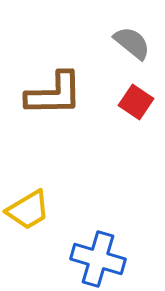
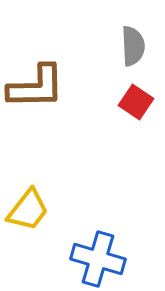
gray semicircle: moved 1 px right, 3 px down; rotated 48 degrees clockwise
brown L-shape: moved 18 px left, 7 px up
yellow trapezoid: rotated 21 degrees counterclockwise
